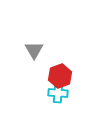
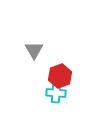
cyan cross: moved 2 px left
